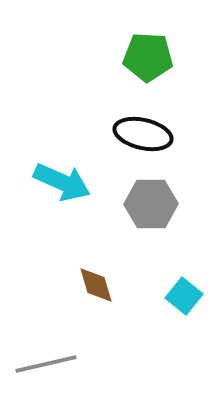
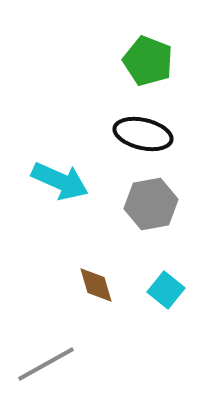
green pentagon: moved 4 px down; rotated 18 degrees clockwise
cyan arrow: moved 2 px left, 1 px up
gray hexagon: rotated 9 degrees counterclockwise
cyan square: moved 18 px left, 6 px up
gray line: rotated 16 degrees counterclockwise
